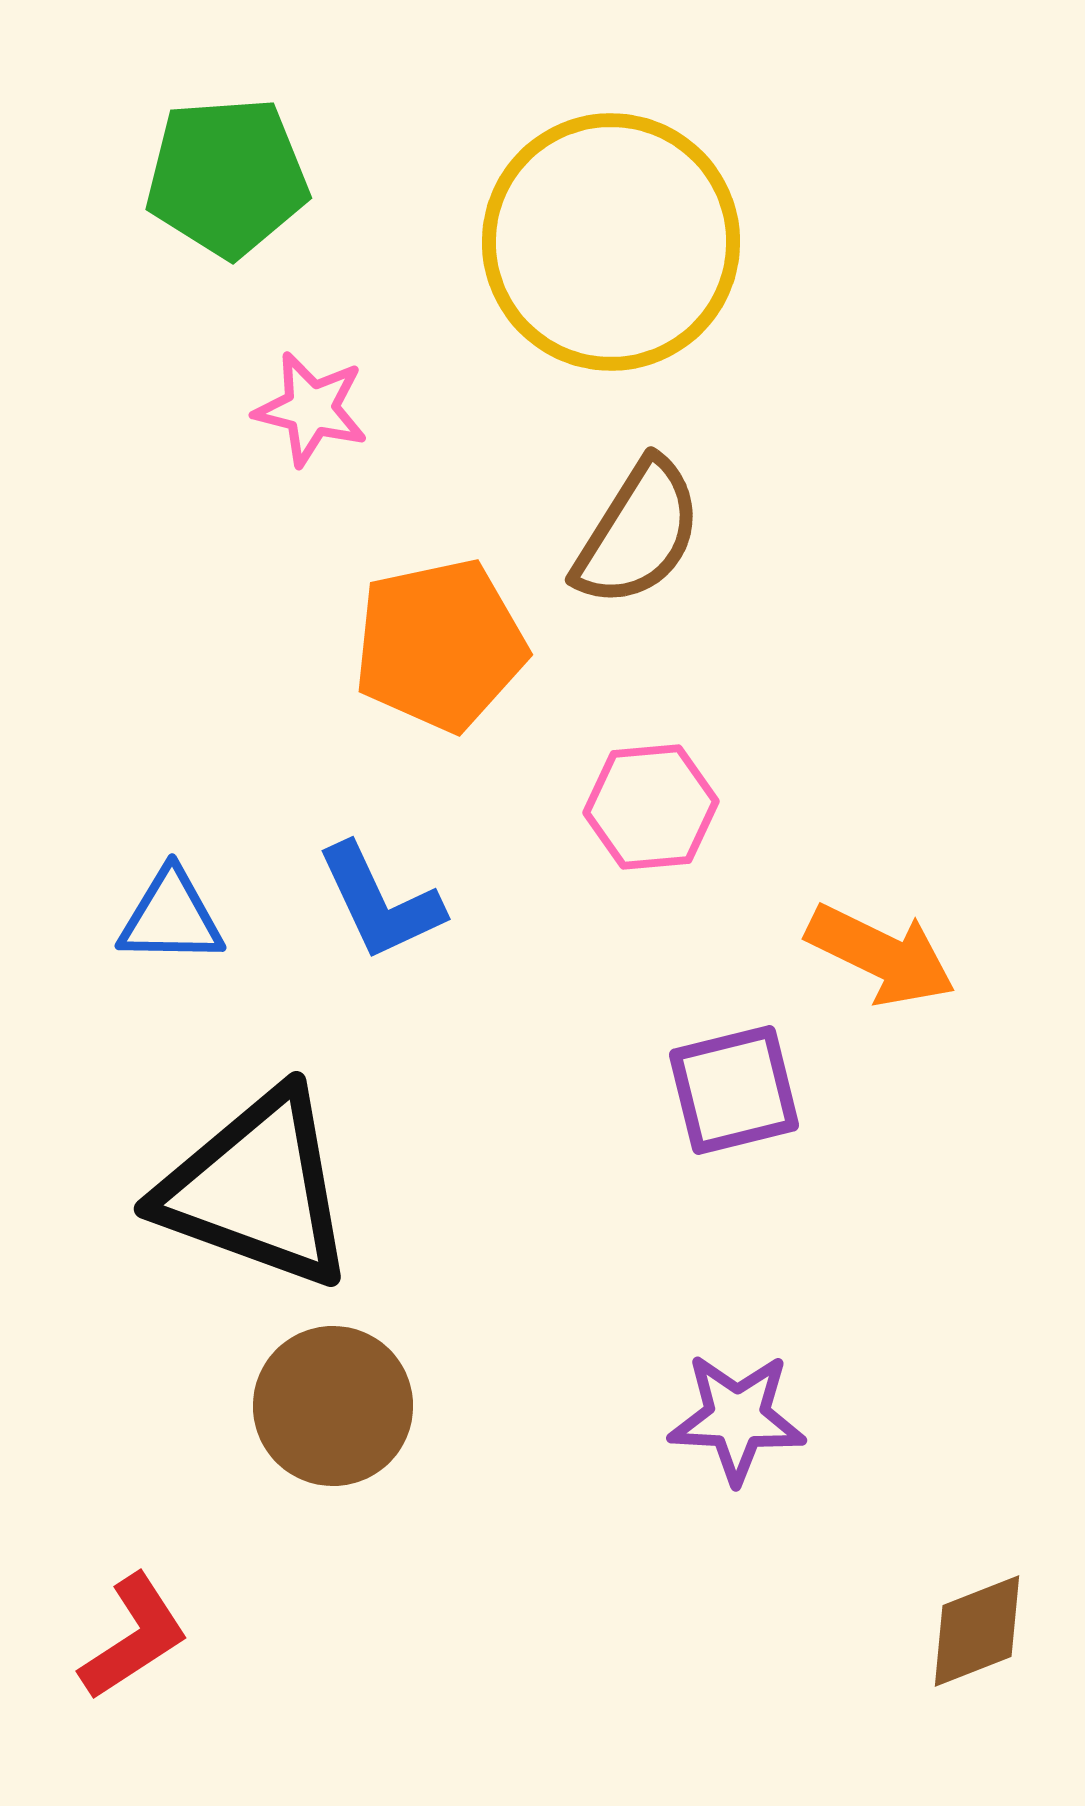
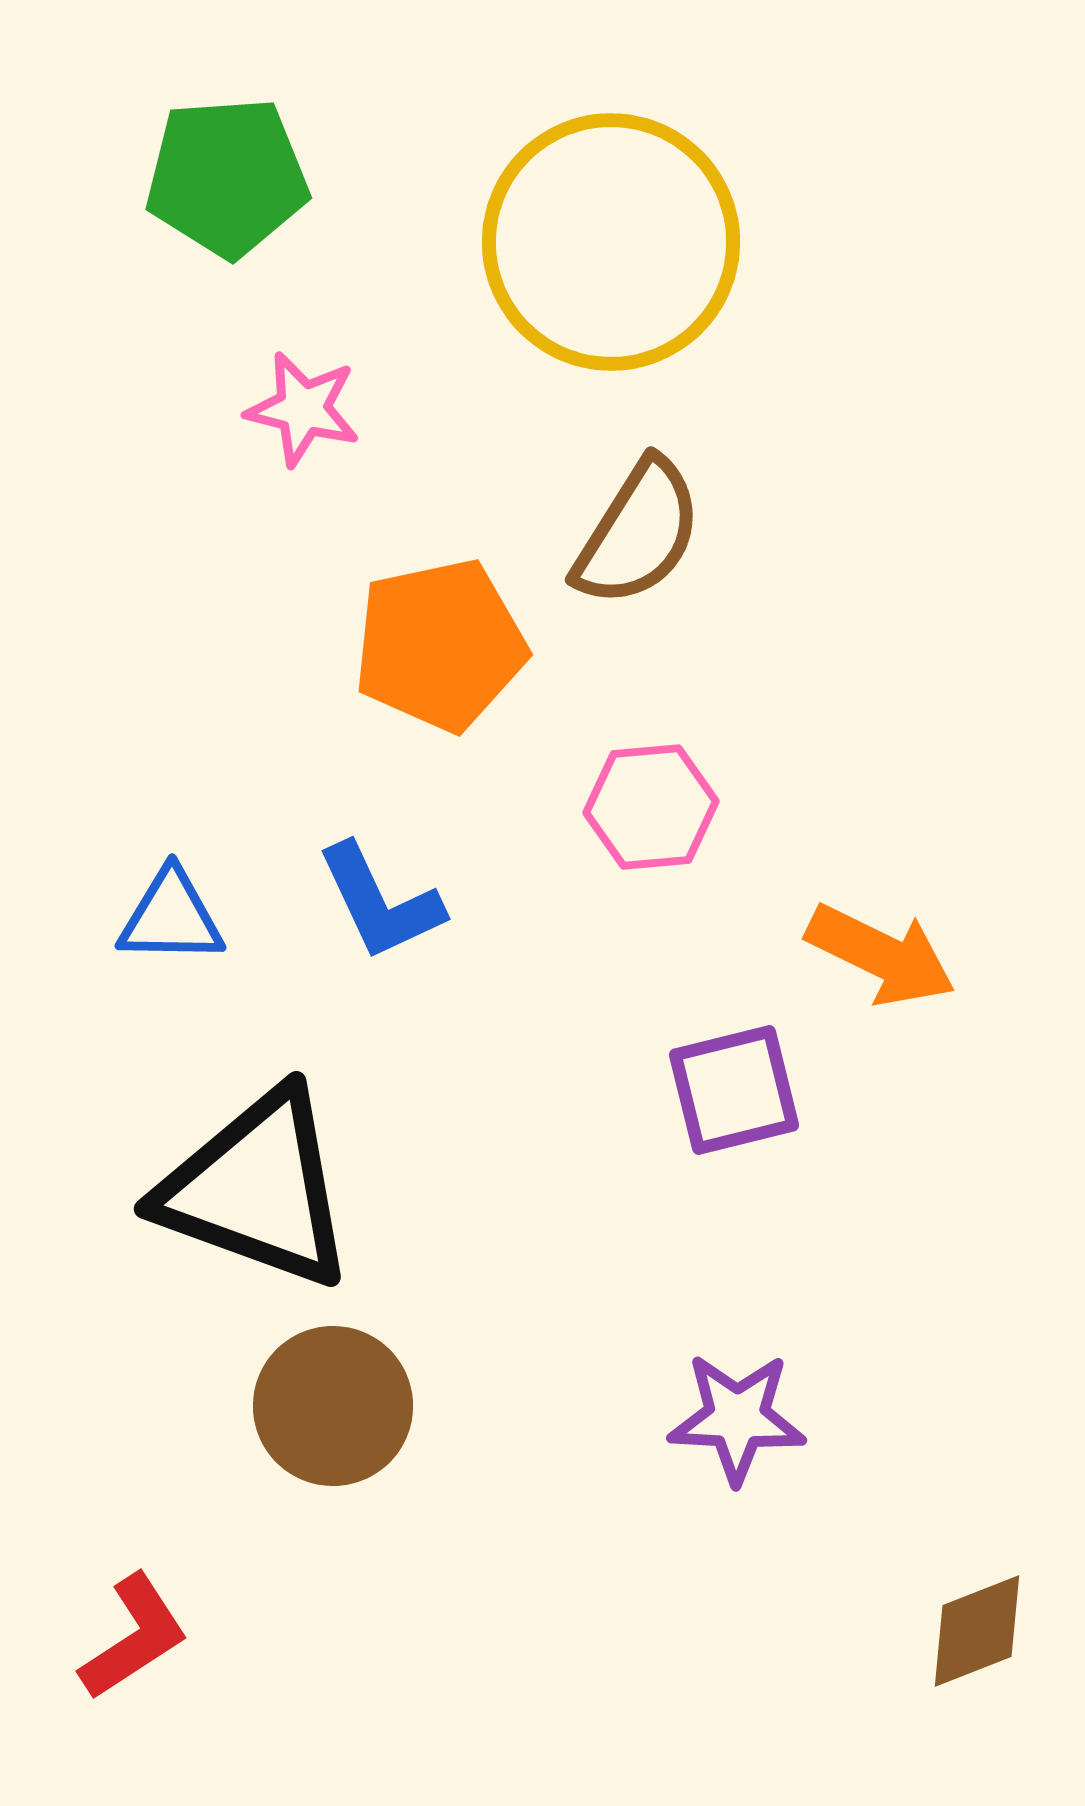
pink star: moved 8 px left
